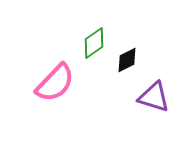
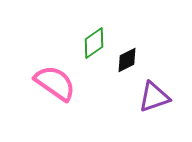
pink semicircle: rotated 99 degrees counterclockwise
purple triangle: rotated 36 degrees counterclockwise
